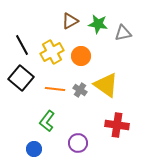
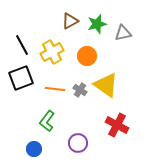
green star: moved 1 px left; rotated 24 degrees counterclockwise
orange circle: moved 6 px right
black square: rotated 30 degrees clockwise
red cross: rotated 20 degrees clockwise
